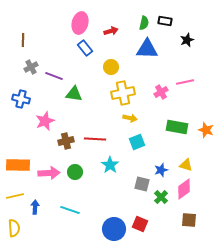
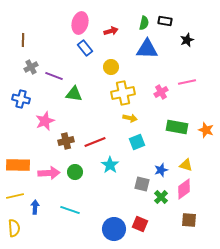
pink line: moved 2 px right
red line: moved 3 px down; rotated 25 degrees counterclockwise
